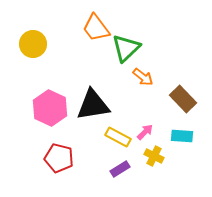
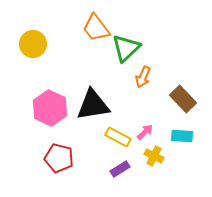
orange arrow: rotated 75 degrees clockwise
